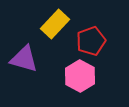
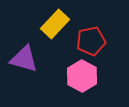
red pentagon: rotated 8 degrees clockwise
pink hexagon: moved 2 px right
